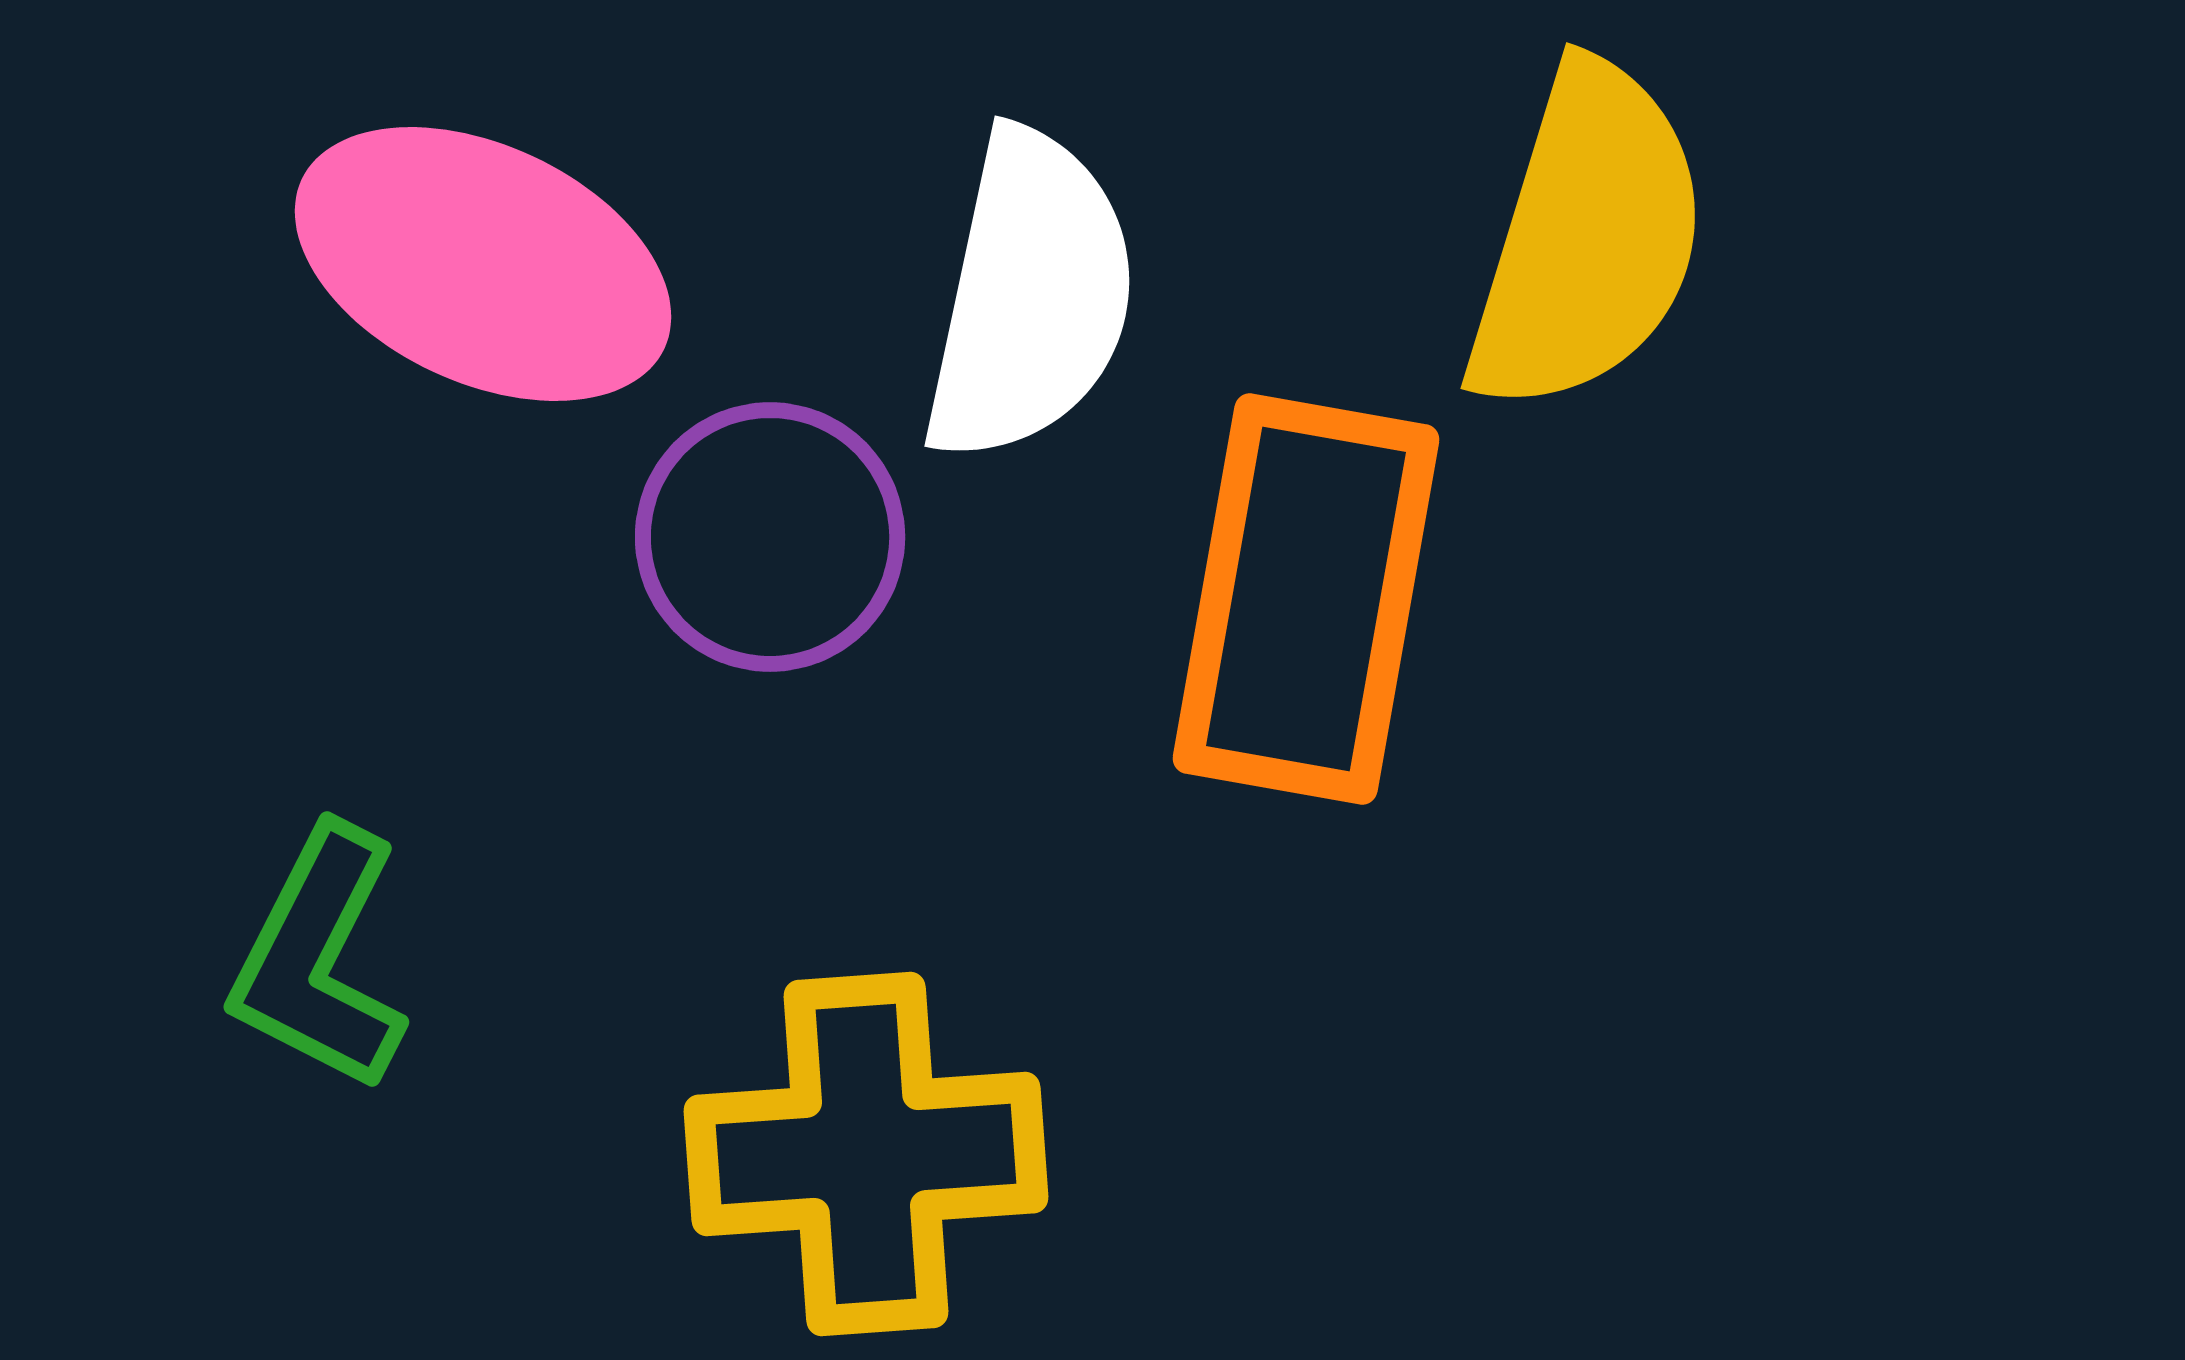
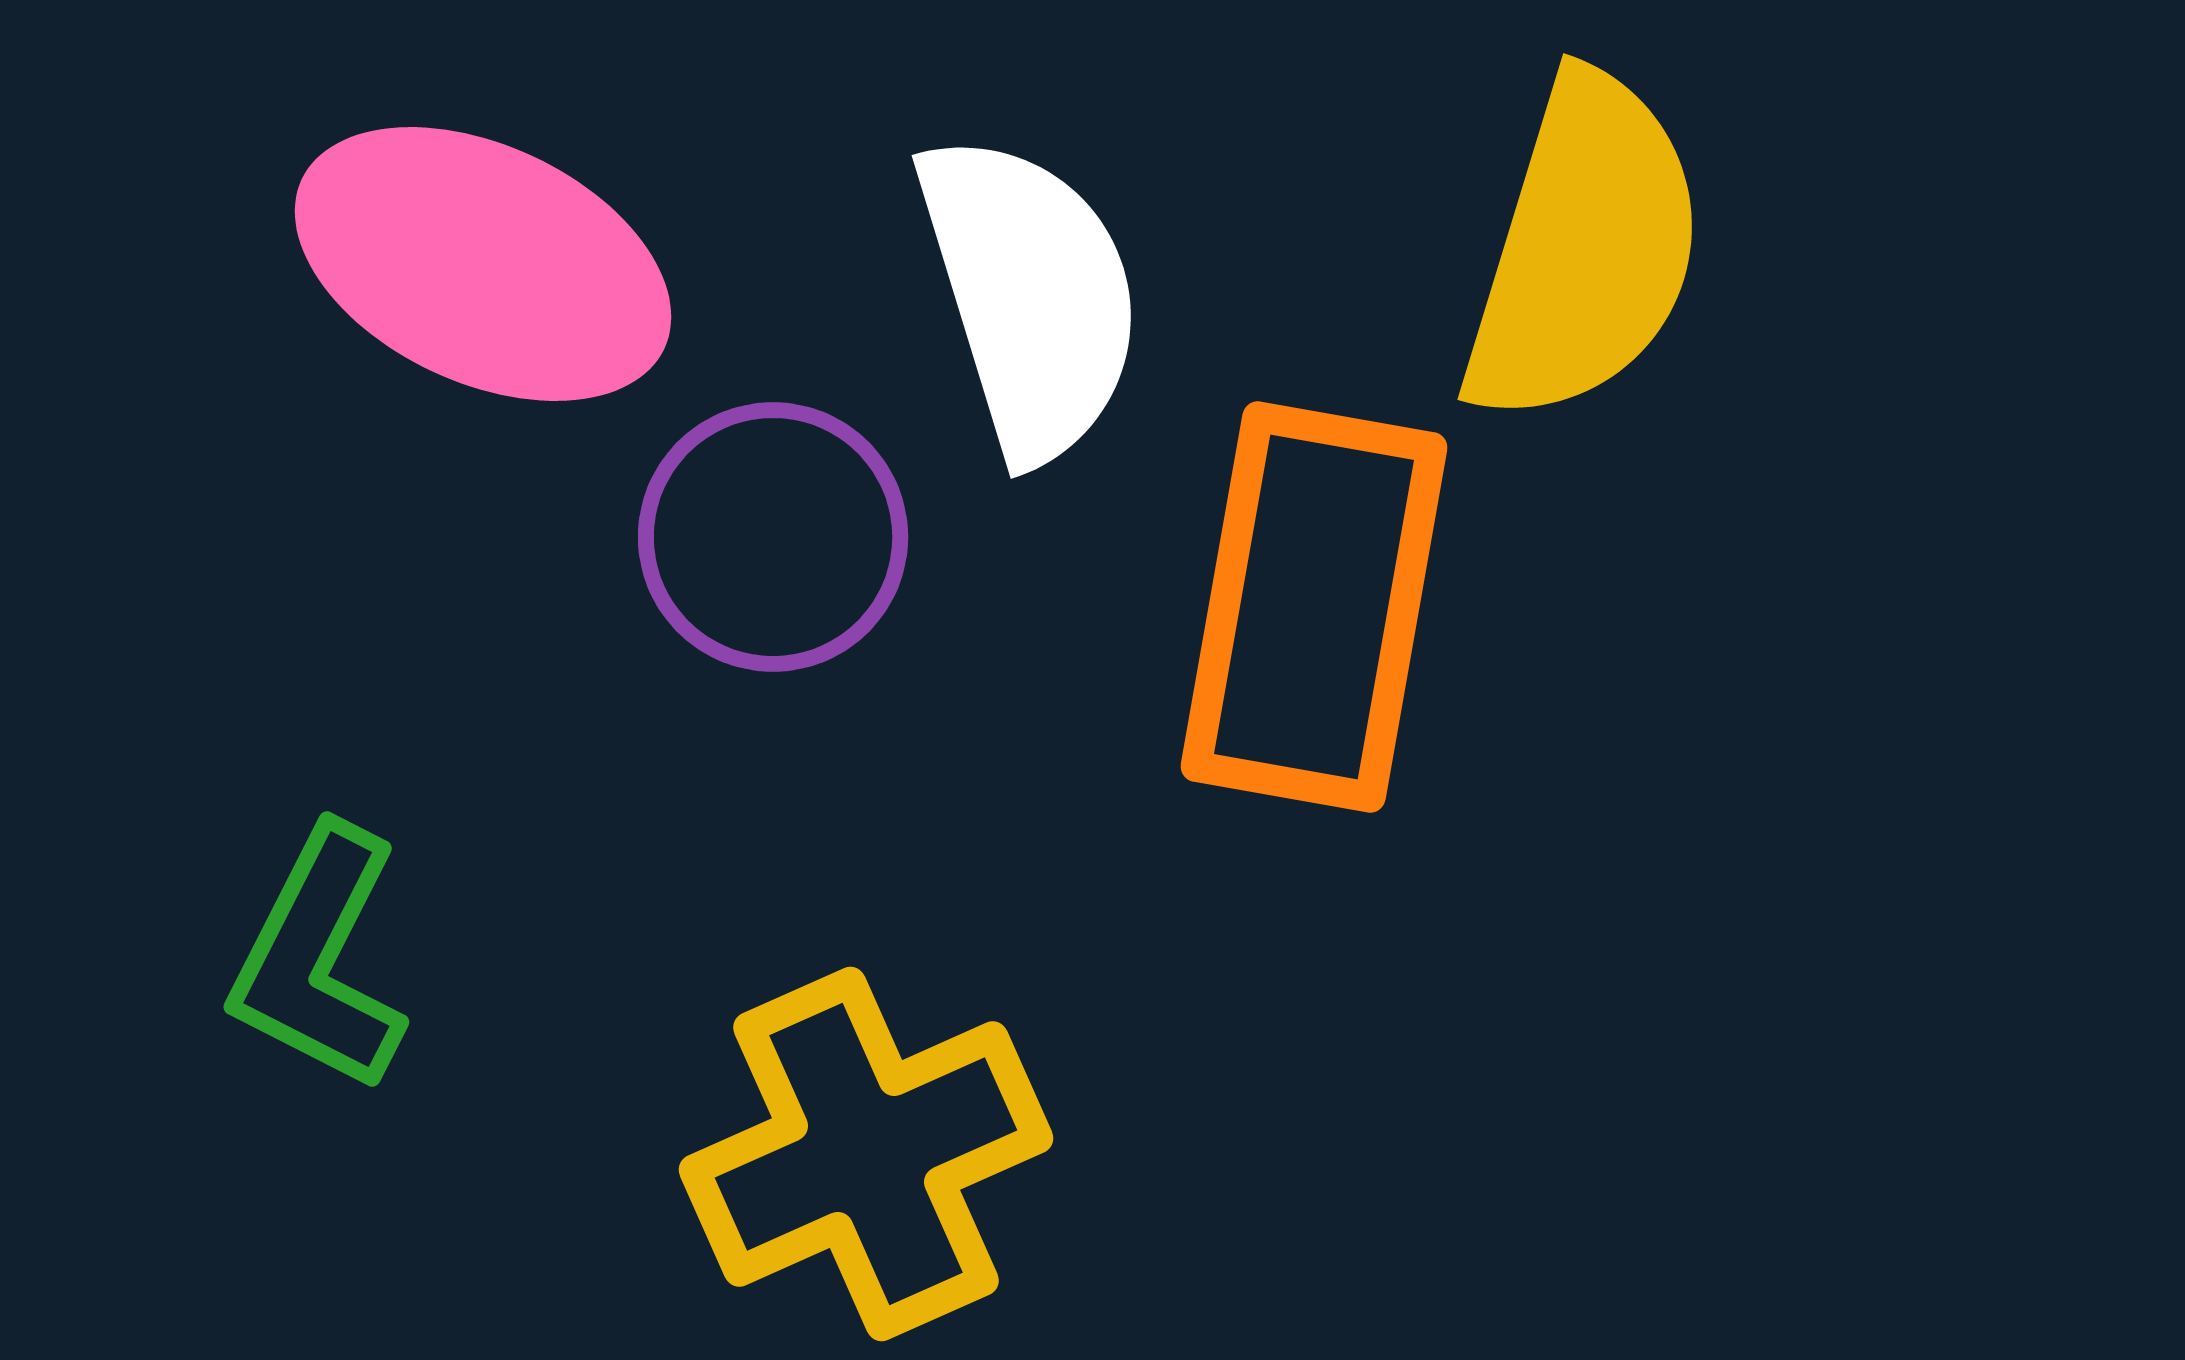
yellow semicircle: moved 3 px left, 11 px down
white semicircle: rotated 29 degrees counterclockwise
purple circle: moved 3 px right
orange rectangle: moved 8 px right, 8 px down
yellow cross: rotated 20 degrees counterclockwise
